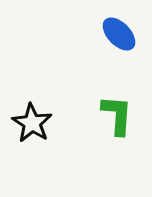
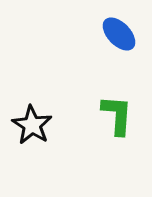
black star: moved 2 px down
